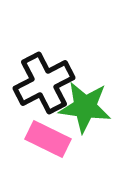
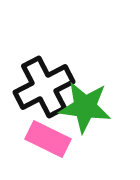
black cross: moved 4 px down
